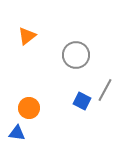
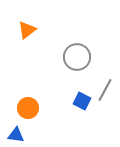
orange triangle: moved 6 px up
gray circle: moved 1 px right, 2 px down
orange circle: moved 1 px left
blue triangle: moved 1 px left, 2 px down
